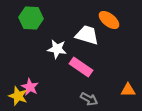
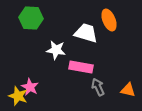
orange ellipse: rotated 30 degrees clockwise
white trapezoid: moved 1 px left, 2 px up
white star: moved 1 px left, 1 px down
pink rectangle: rotated 25 degrees counterclockwise
orange triangle: rotated 14 degrees clockwise
gray arrow: moved 9 px right, 12 px up; rotated 144 degrees counterclockwise
